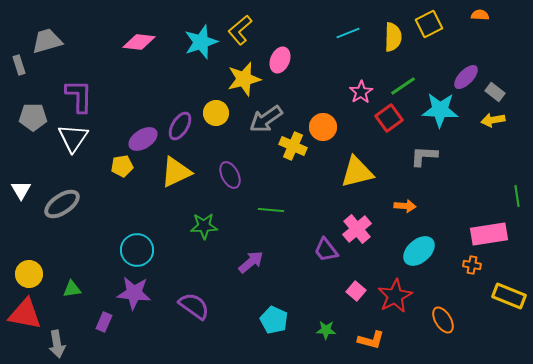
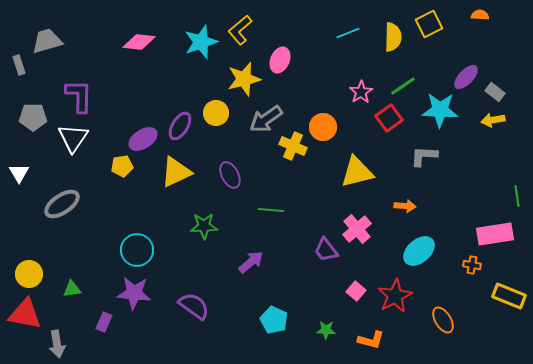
white triangle at (21, 190): moved 2 px left, 17 px up
pink rectangle at (489, 234): moved 6 px right
